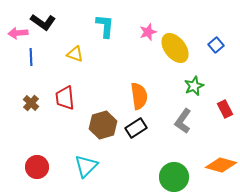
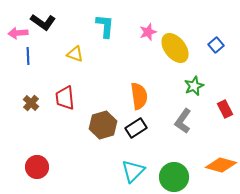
blue line: moved 3 px left, 1 px up
cyan triangle: moved 47 px right, 5 px down
